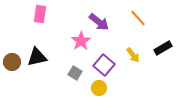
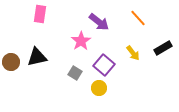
yellow arrow: moved 2 px up
brown circle: moved 1 px left
